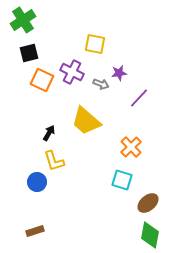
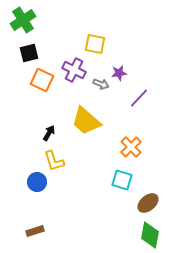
purple cross: moved 2 px right, 2 px up
